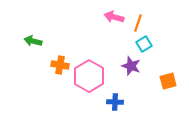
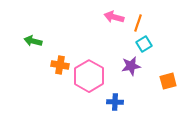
purple star: rotated 30 degrees counterclockwise
